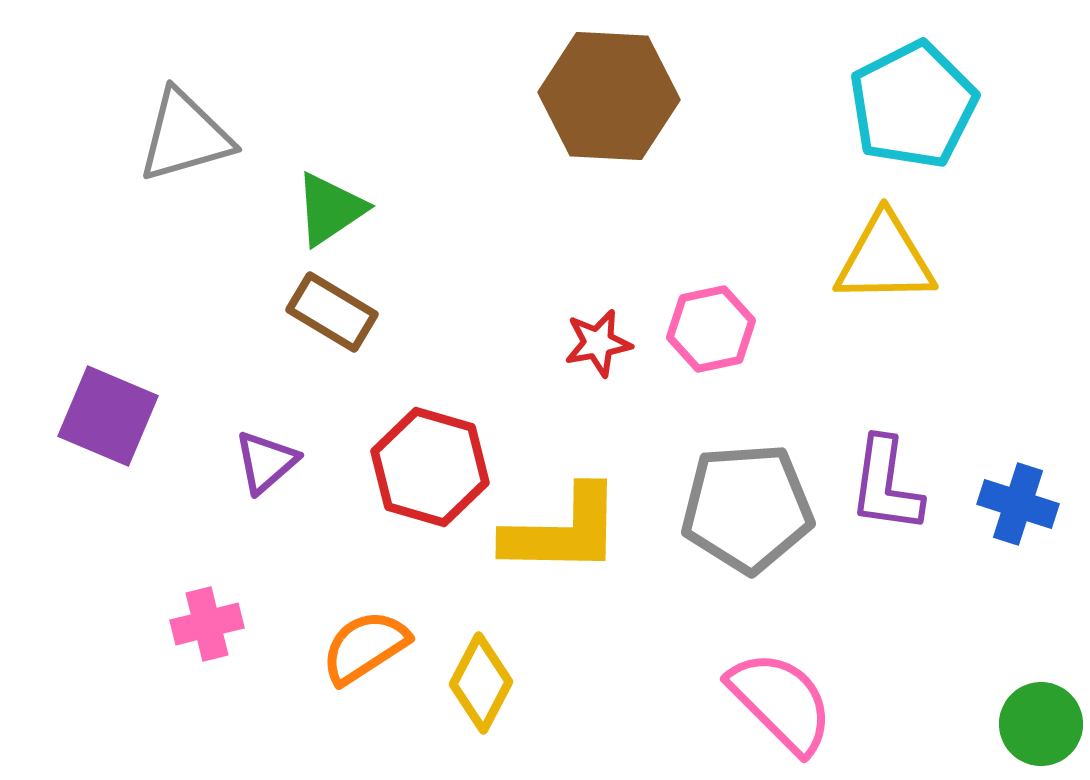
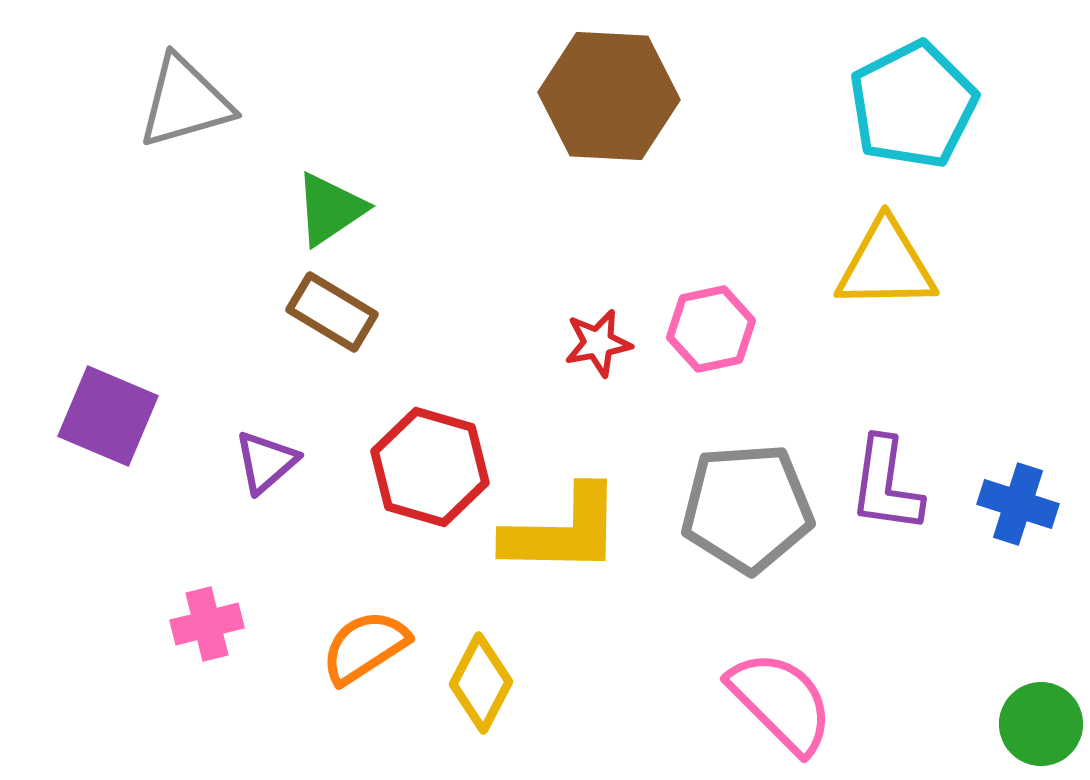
gray triangle: moved 34 px up
yellow triangle: moved 1 px right, 6 px down
